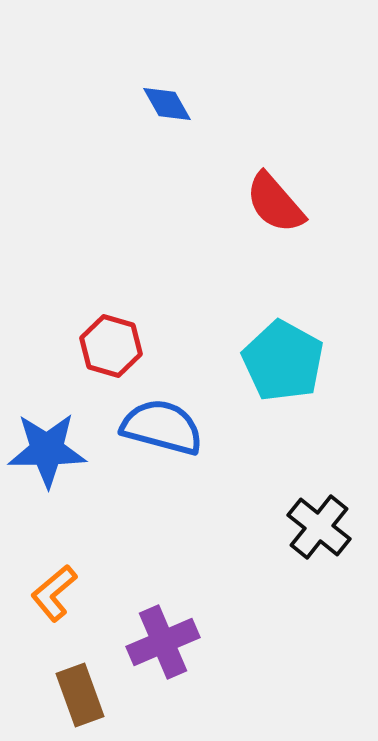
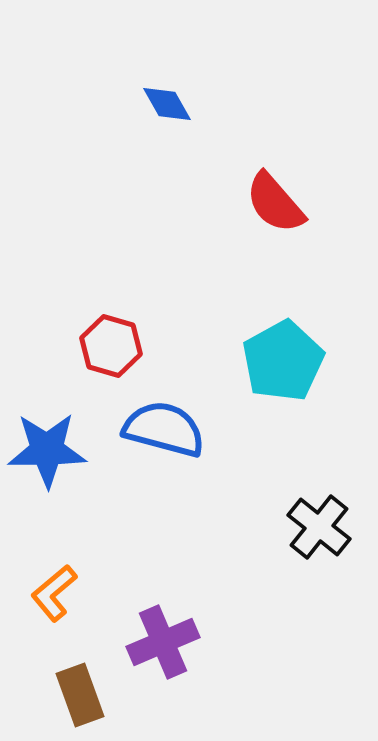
cyan pentagon: rotated 14 degrees clockwise
blue semicircle: moved 2 px right, 2 px down
